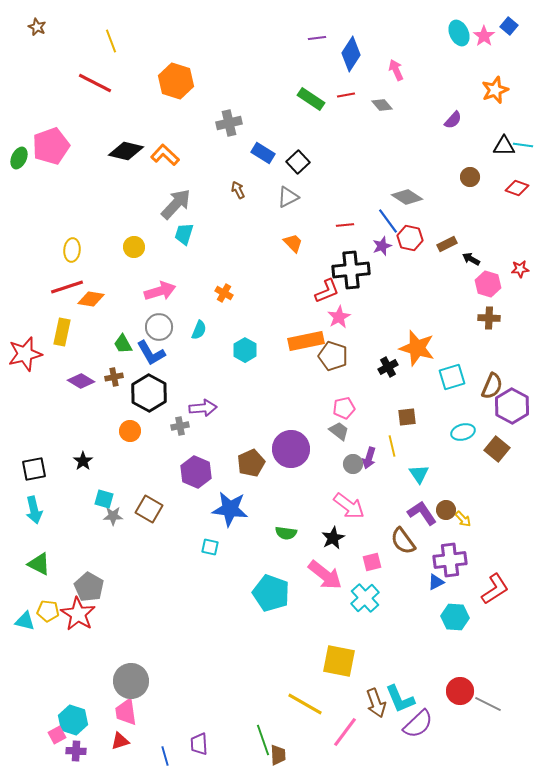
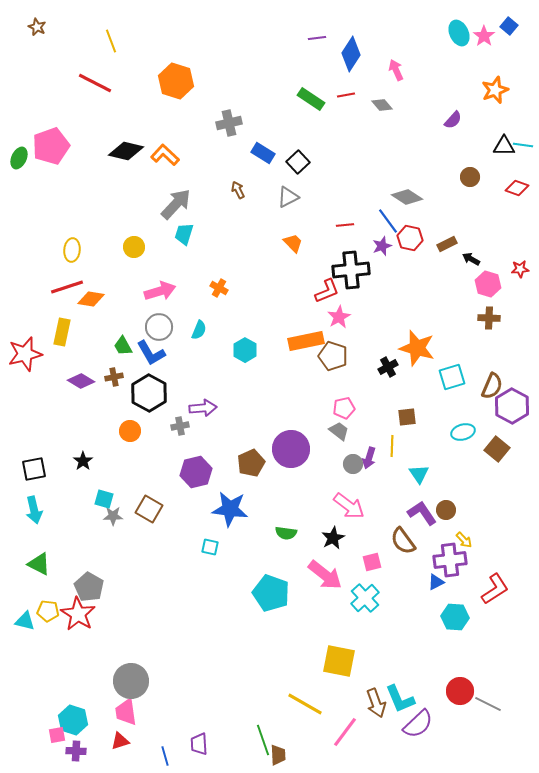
orange cross at (224, 293): moved 5 px left, 5 px up
green trapezoid at (123, 344): moved 2 px down
yellow line at (392, 446): rotated 15 degrees clockwise
purple hexagon at (196, 472): rotated 24 degrees clockwise
yellow arrow at (463, 519): moved 1 px right, 21 px down
pink square at (57, 735): rotated 18 degrees clockwise
